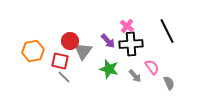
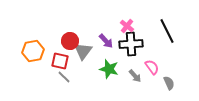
purple arrow: moved 2 px left
